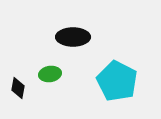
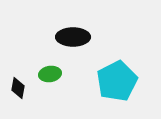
cyan pentagon: rotated 18 degrees clockwise
